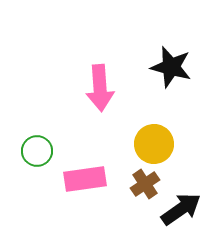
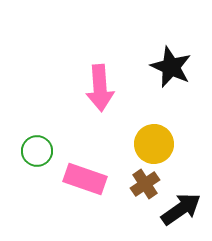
black star: rotated 9 degrees clockwise
pink rectangle: rotated 27 degrees clockwise
